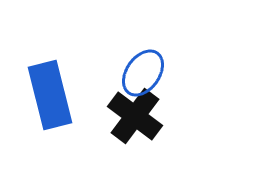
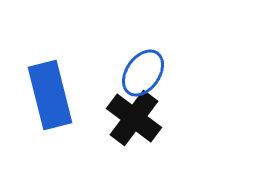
black cross: moved 1 px left, 2 px down
